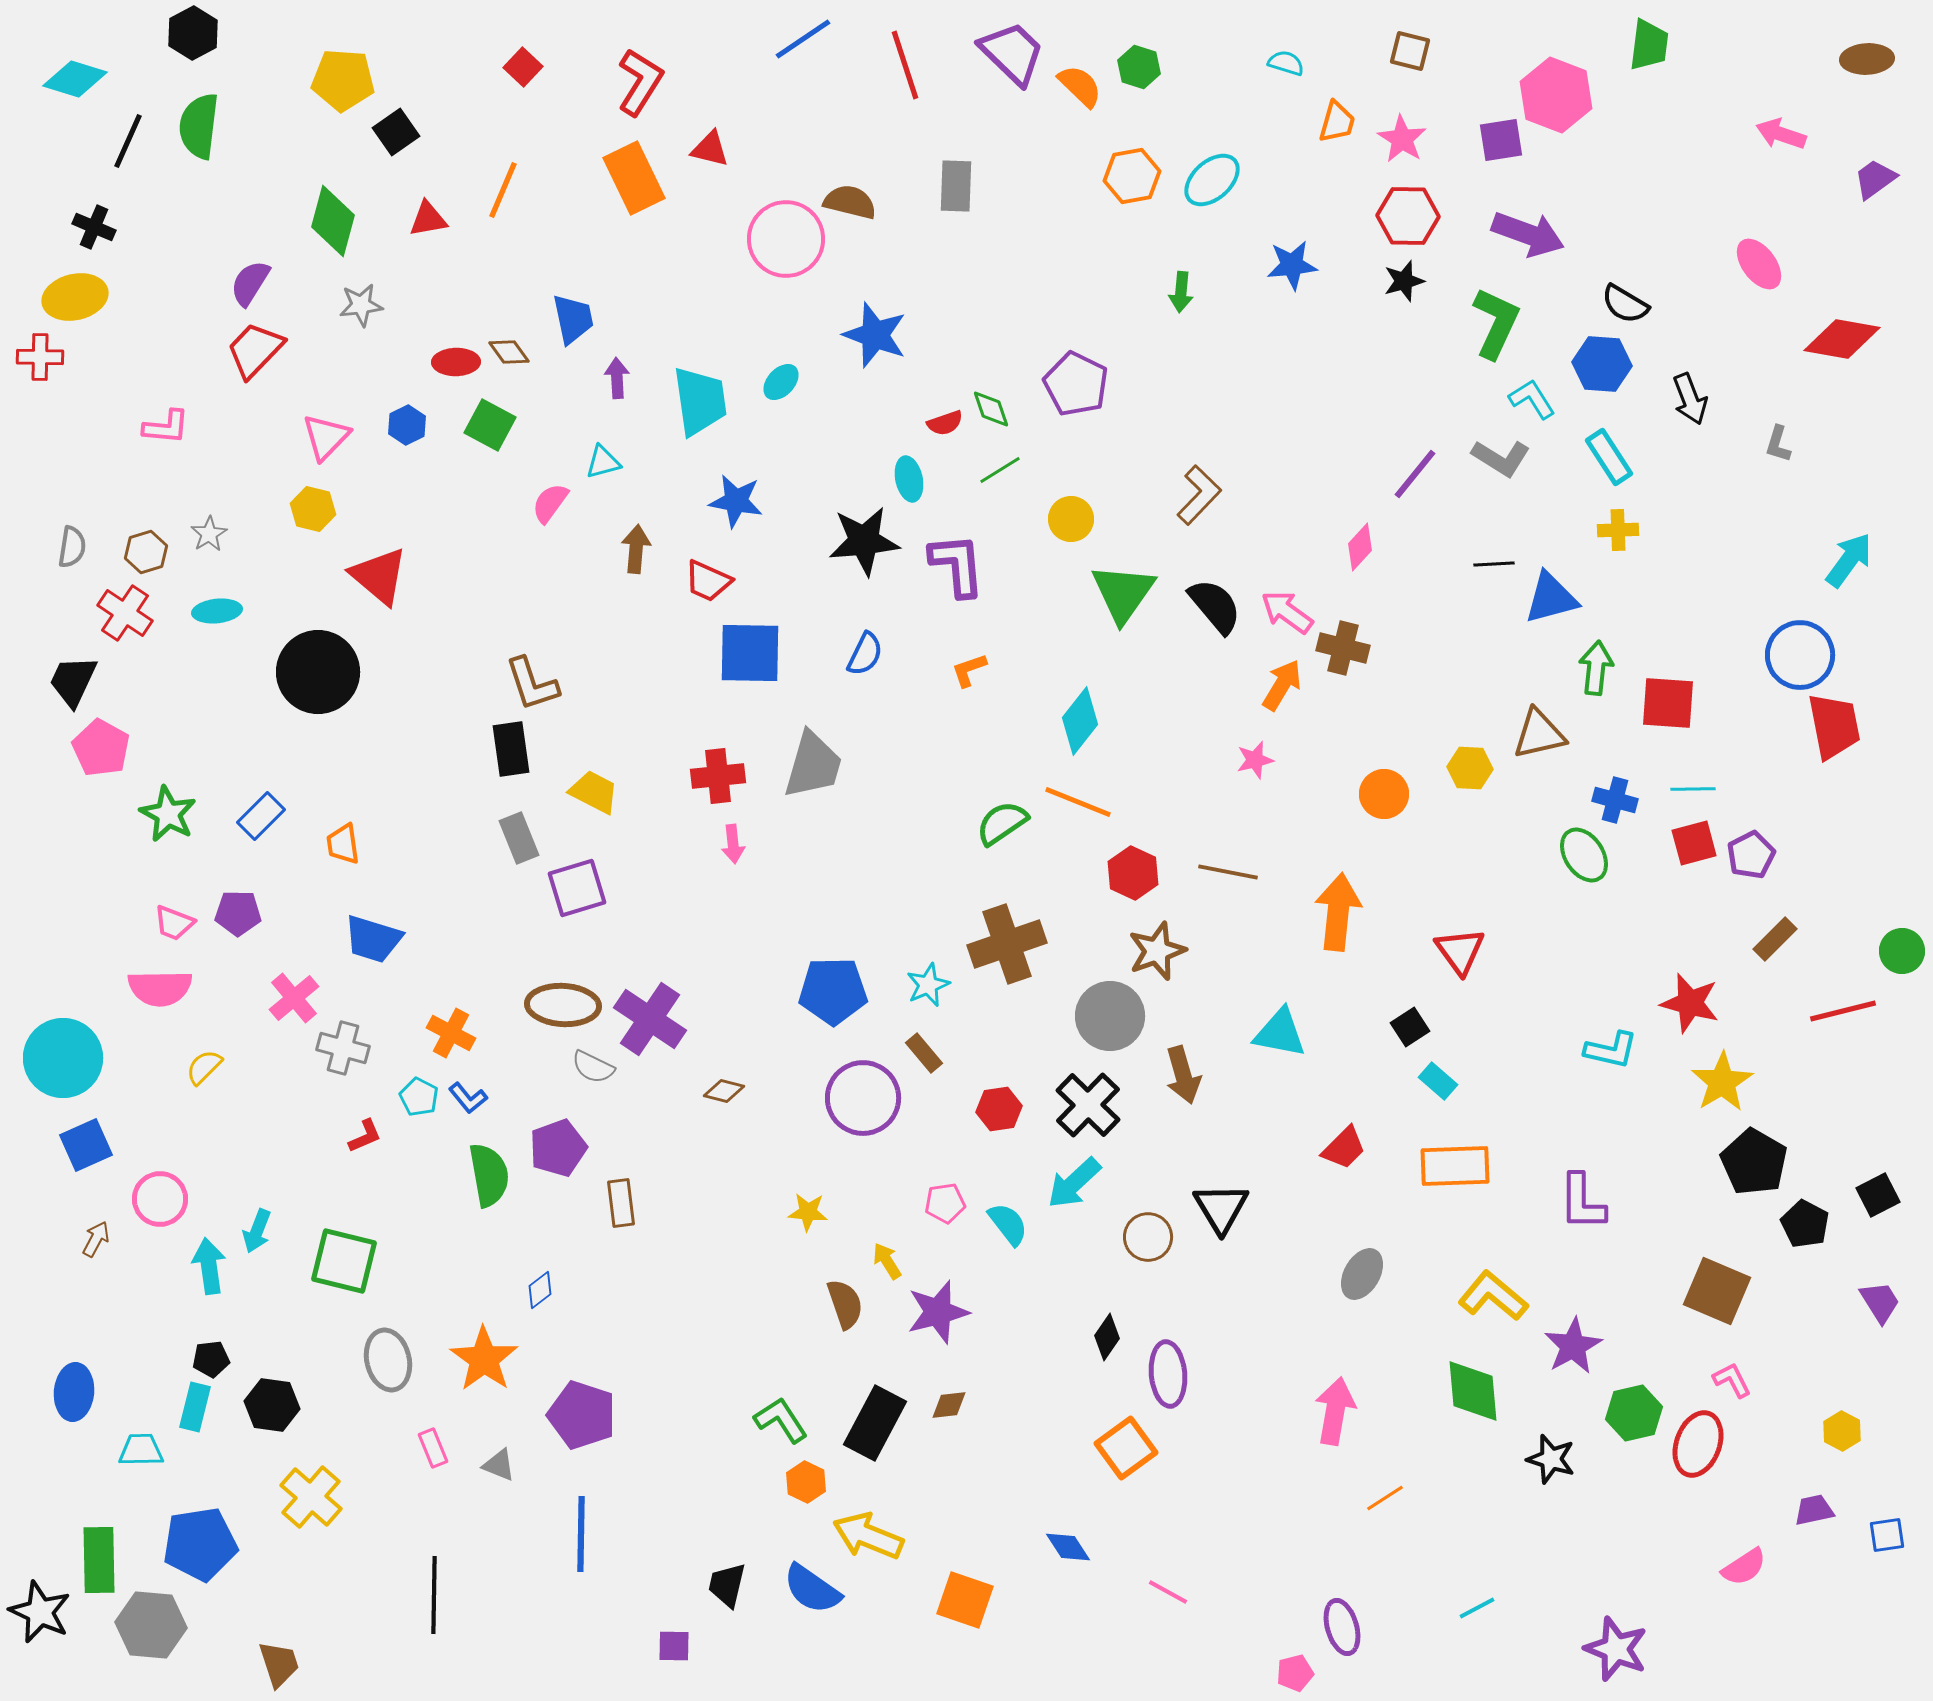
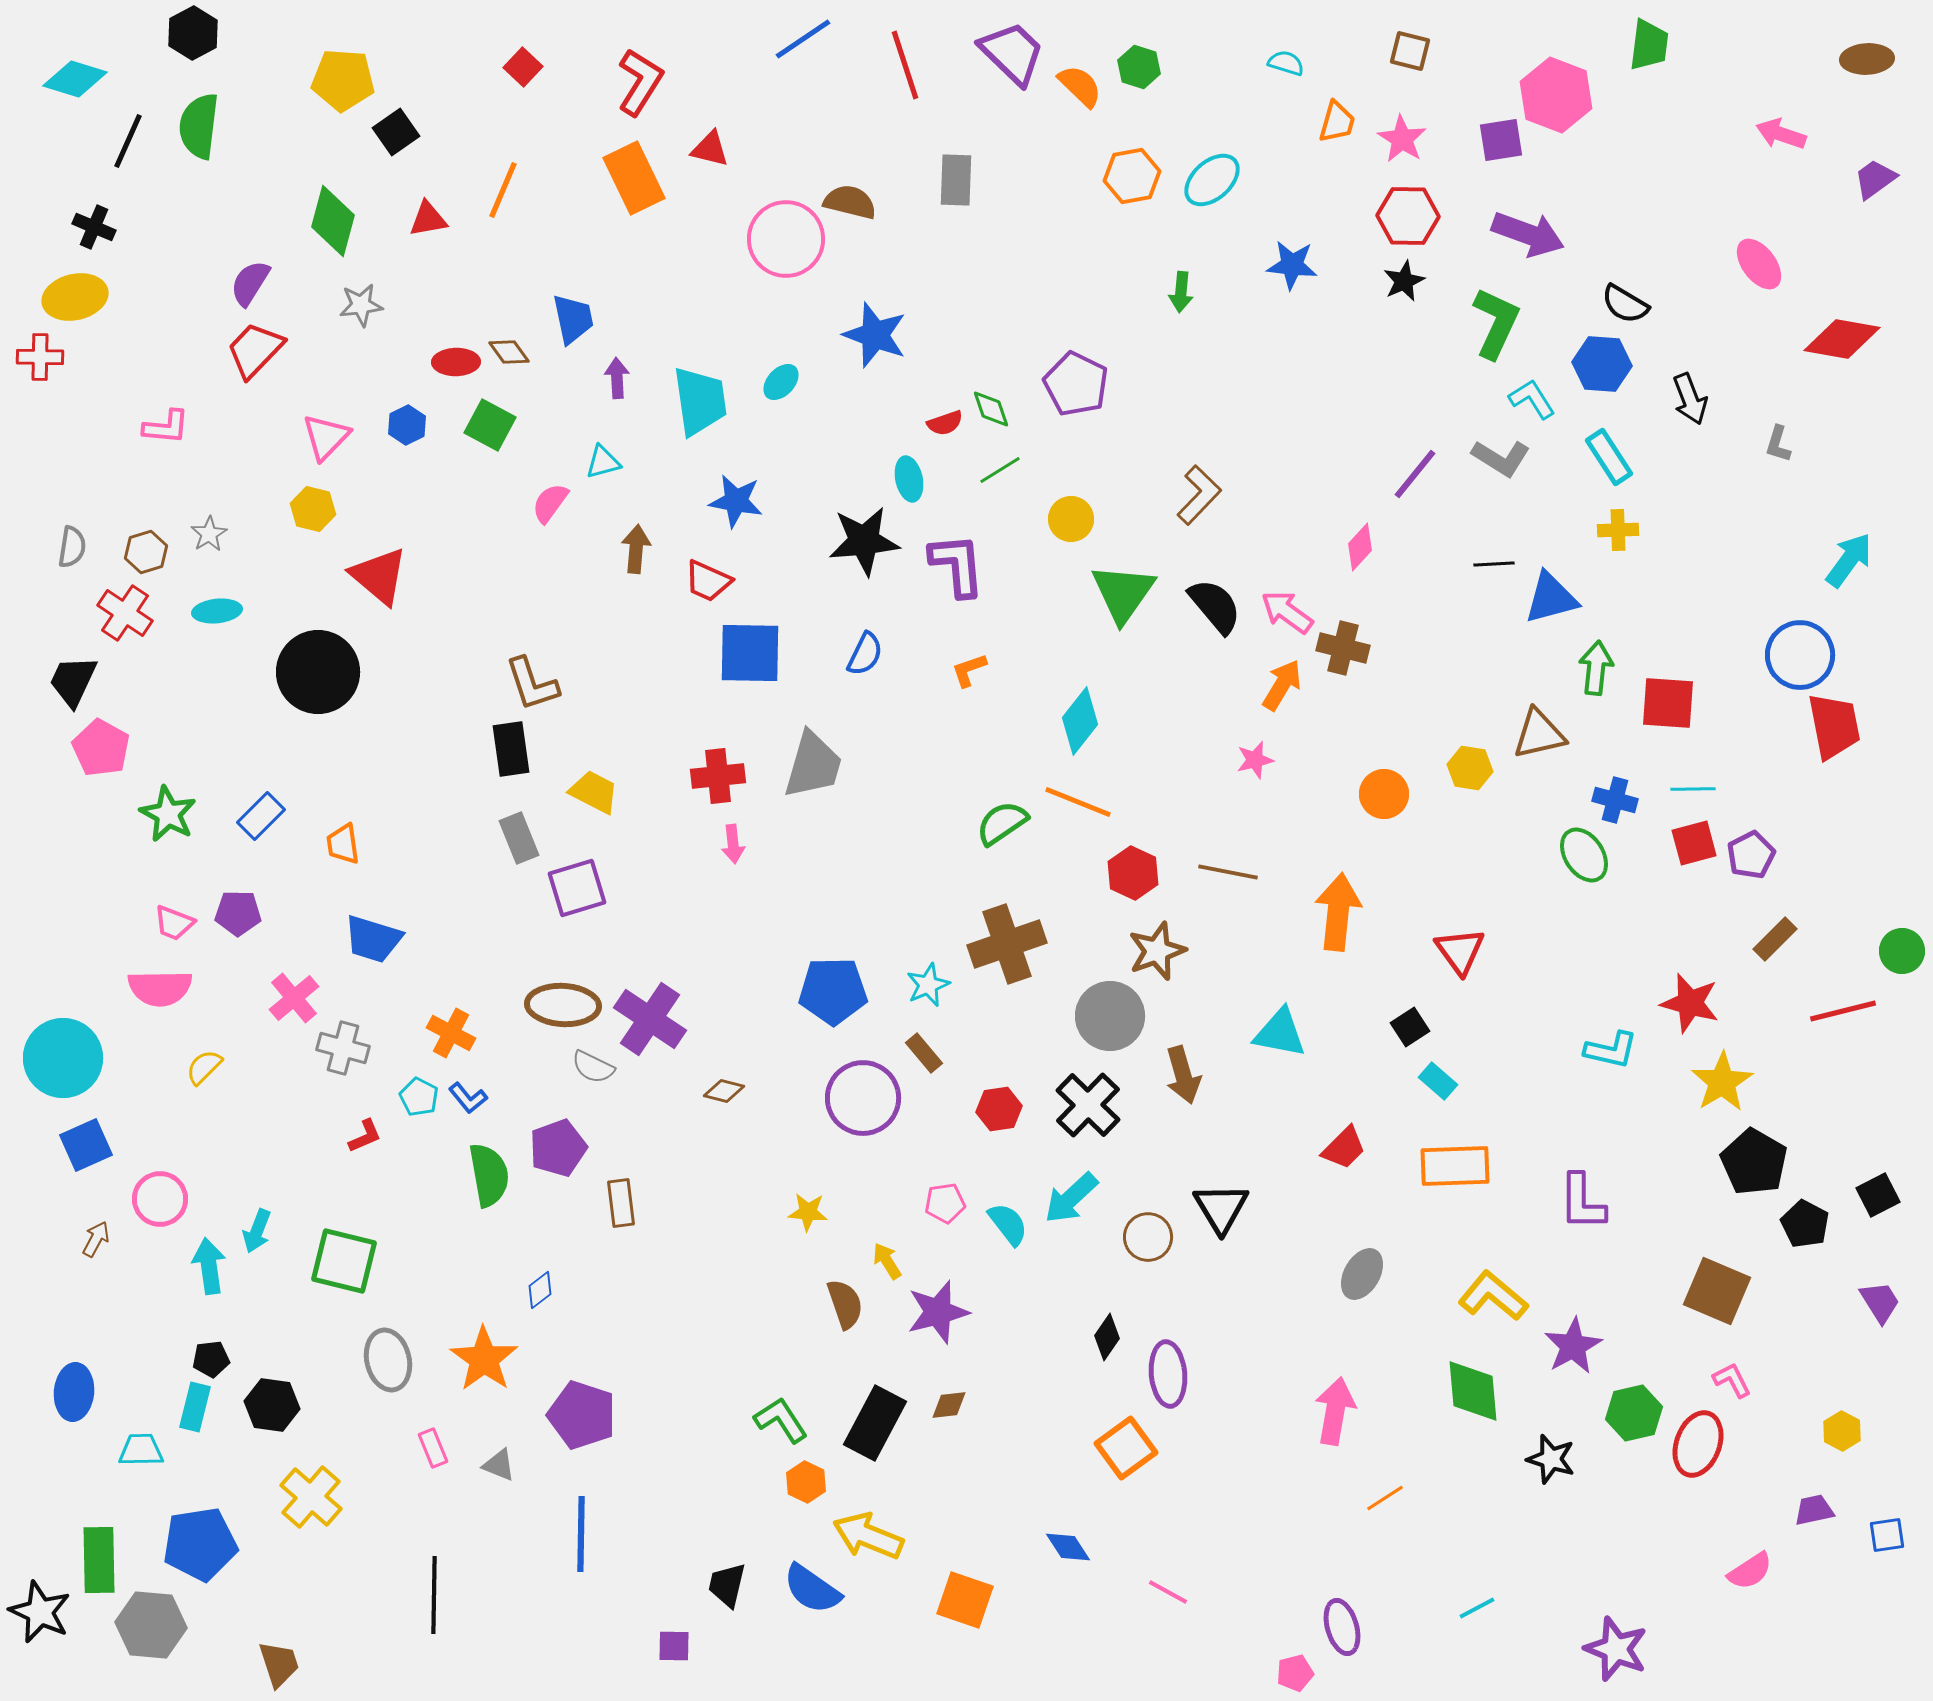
gray rectangle at (956, 186): moved 6 px up
blue star at (1292, 265): rotated 12 degrees clockwise
black star at (1404, 281): rotated 9 degrees counterclockwise
yellow hexagon at (1470, 768): rotated 6 degrees clockwise
cyan arrow at (1074, 1183): moved 3 px left, 15 px down
pink semicircle at (1744, 1567): moved 6 px right, 4 px down
